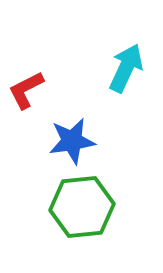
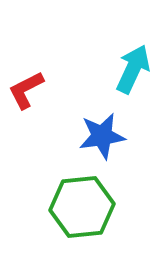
cyan arrow: moved 7 px right, 1 px down
blue star: moved 30 px right, 5 px up
